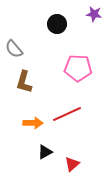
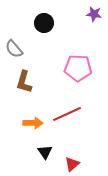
black circle: moved 13 px left, 1 px up
black triangle: rotated 35 degrees counterclockwise
